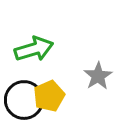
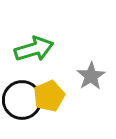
gray star: moved 7 px left
black circle: moved 2 px left
